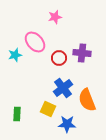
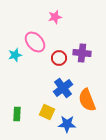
yellow square: moved 1 px left, 3 px down
